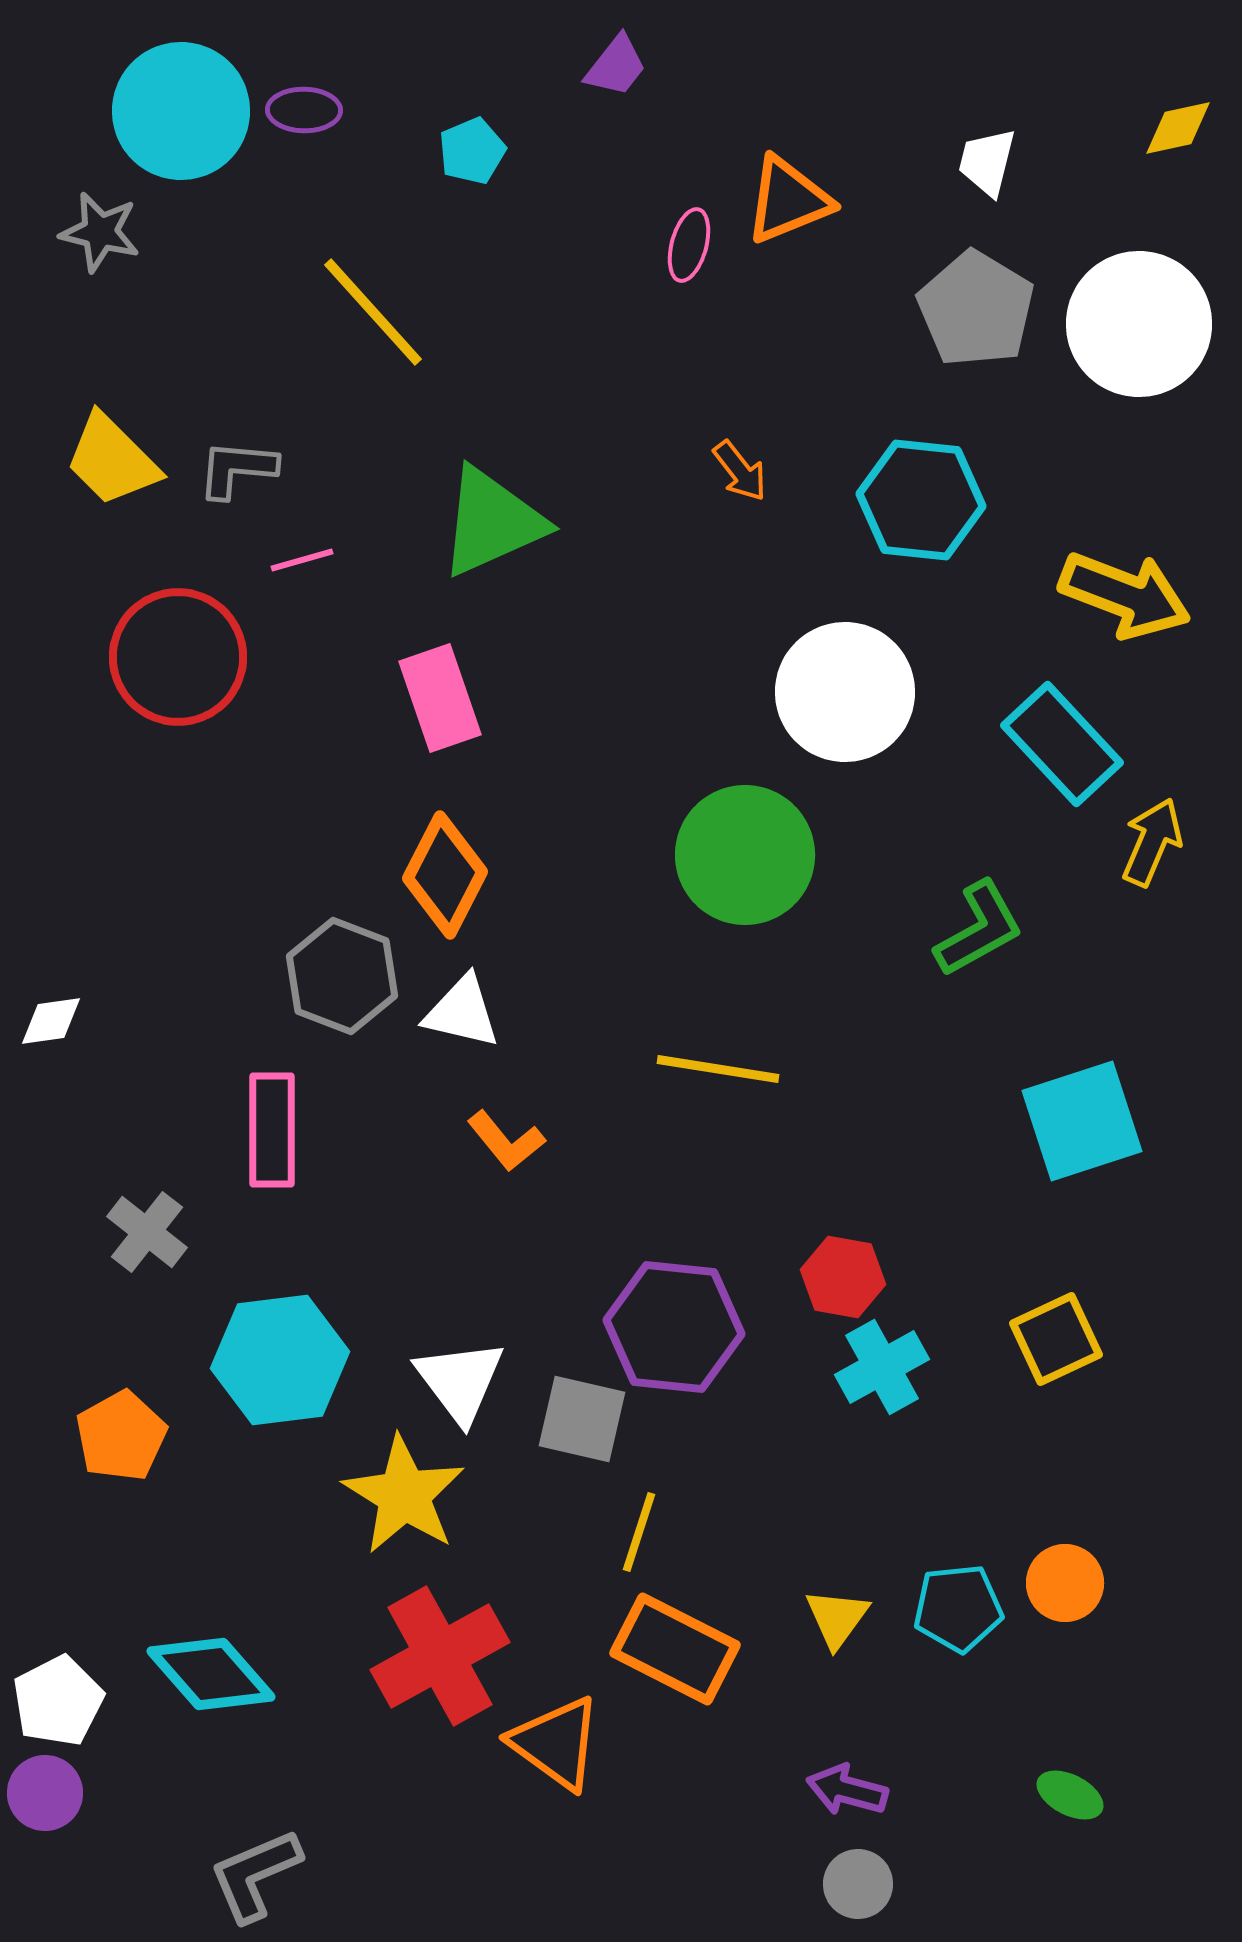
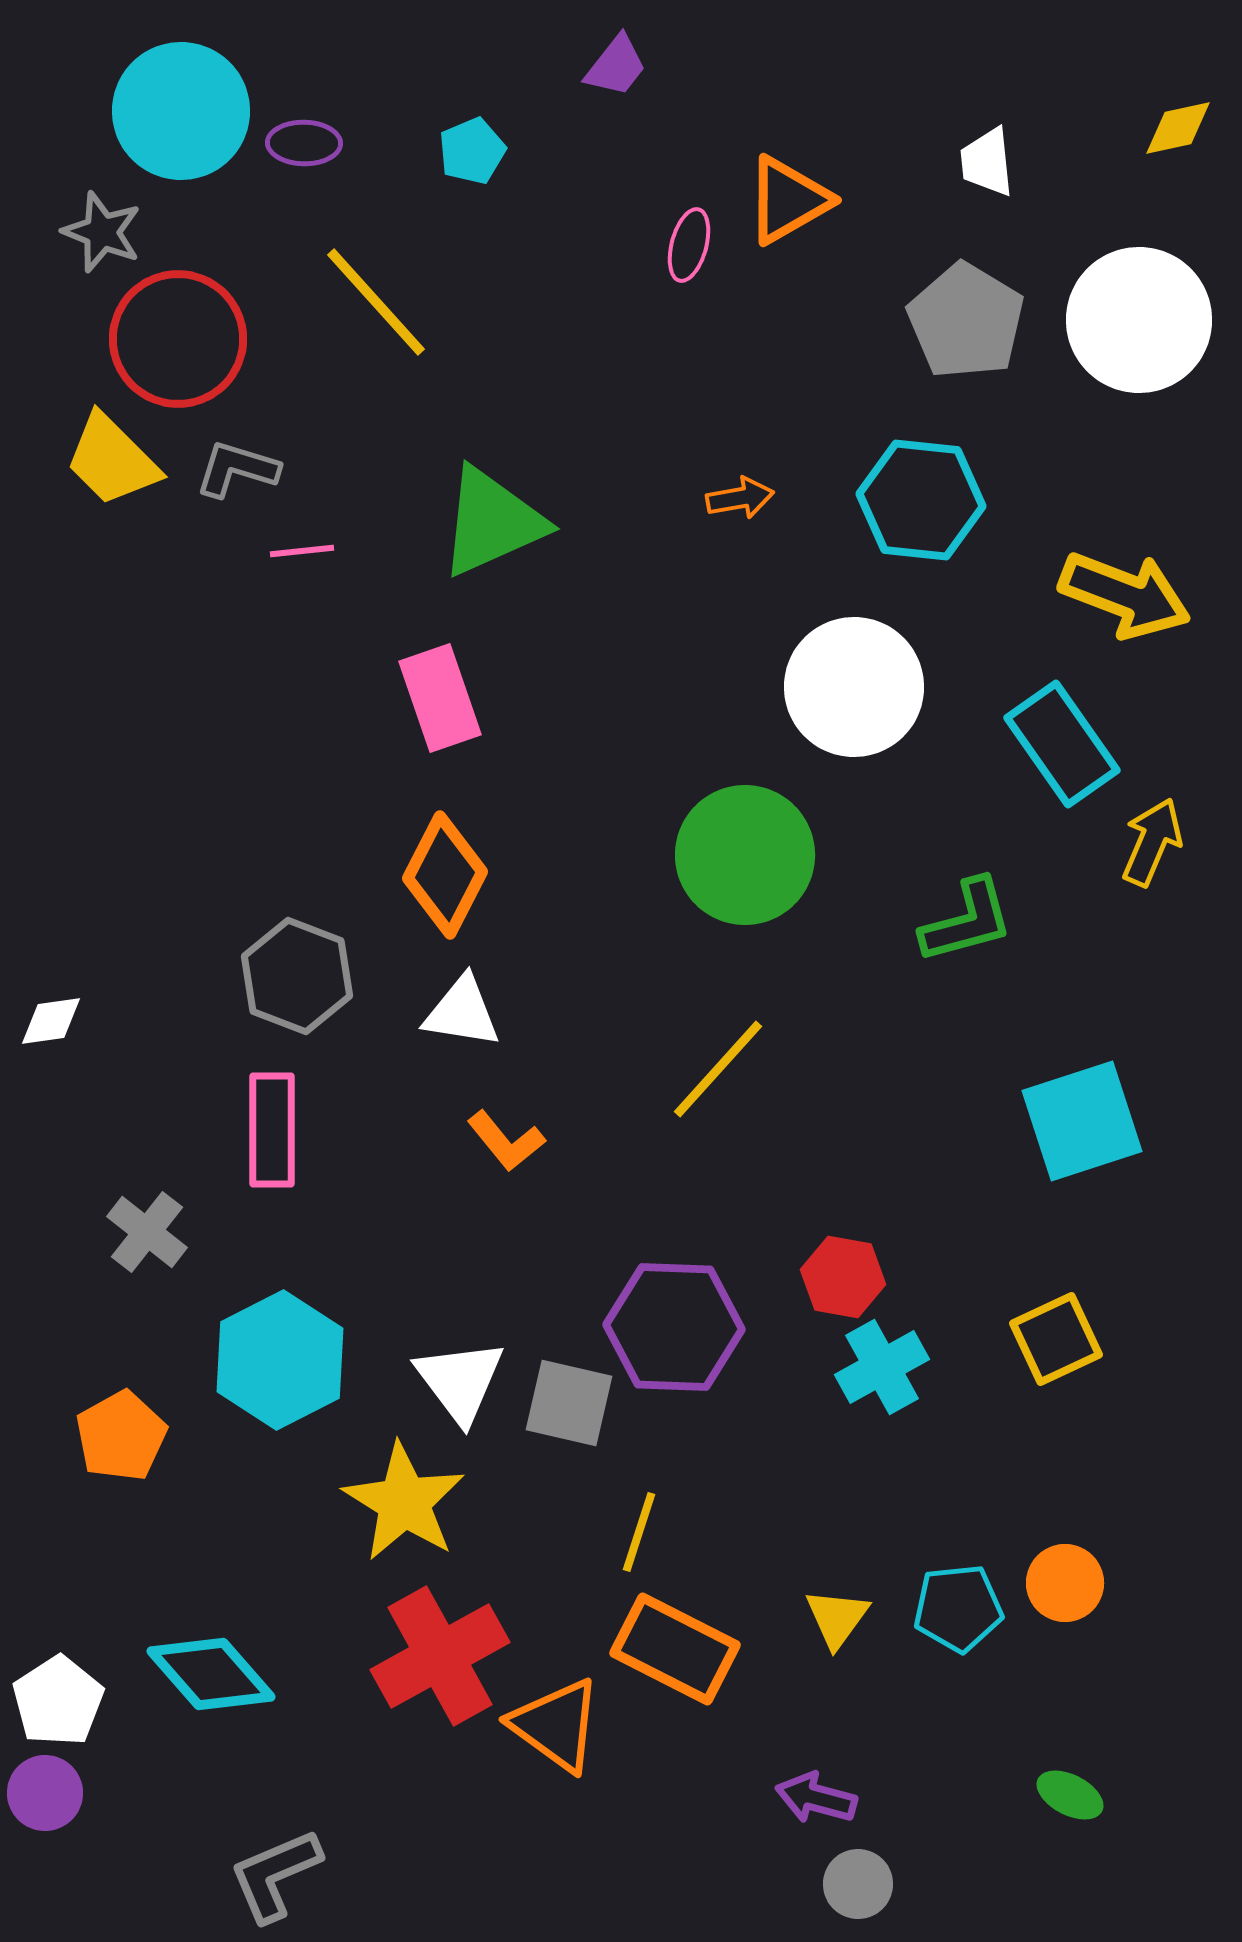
purple ellipse at (304, 110): moved 33 px down
white trapezoid at (987, 162): rotated 20 degrees counterclockwise
orange triangle at (788, 200): rotated 8 degrees counterclockwise
gray star at (100, 232): moved 2 px right; rotated 8 degrees clockwise
gray pentagon at (976, 309): moved 10 px left, 12 px down
yellow line at (373, 312): moved 3 px right, 10 px up
white circle at (1139, 324): moved 4 px up
gray L-shape at (237, 469): rotated 12 degrees clockwise
orange arrow at (740, 471): moved 27 px down; rotated 62 degrees counterclockwise
pink line at (302, 560): moved 9 px up; rotated 10 degrees clockwise
red circle at (178, 657): moved 318 px up
white circle at (845, 692): moved 9 px right, 5 px up
cyan rectangle at (1062, 744): rotated 8 degrees clockwise
green L-shape at (979, 929): moved 12 px left, 8 px up; rotated 14 degrees clockwise
gray hexagon at (342, 976): moved 45 px left
white triangle at (462, 1012): rotated 4 degrees counterclockwise
yellow line at (718, 1069): rotated 57 degrees counterclockwise
purple hexagon at (674, 1327): rotated 4 degrees counterclockwise
cyan hexagon at (280, 1360): rotated 20 degrees counterclockwise
gray square at (582, 1419): moved 13 px left, 16 px up
yellow star at (404, 1495): moved 7 px down
white pentagon at (58, 1701): rotated 6 degrees counterclockwise
orange triangle at (556, 1743): moved 18 px up
purple arrow at (847, 1790): moved 31 px left, 8 px down
gray L-shape at (255, 1875): moved 20 px right
